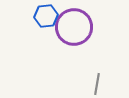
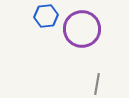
purple circle: moved 8 px right, 2 px down
